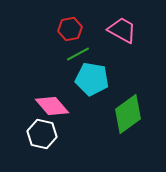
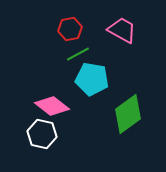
pink diamond: rotated 12 degrees counterclockwise
